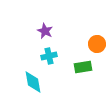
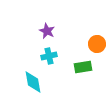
purple star: moved 2 px right
